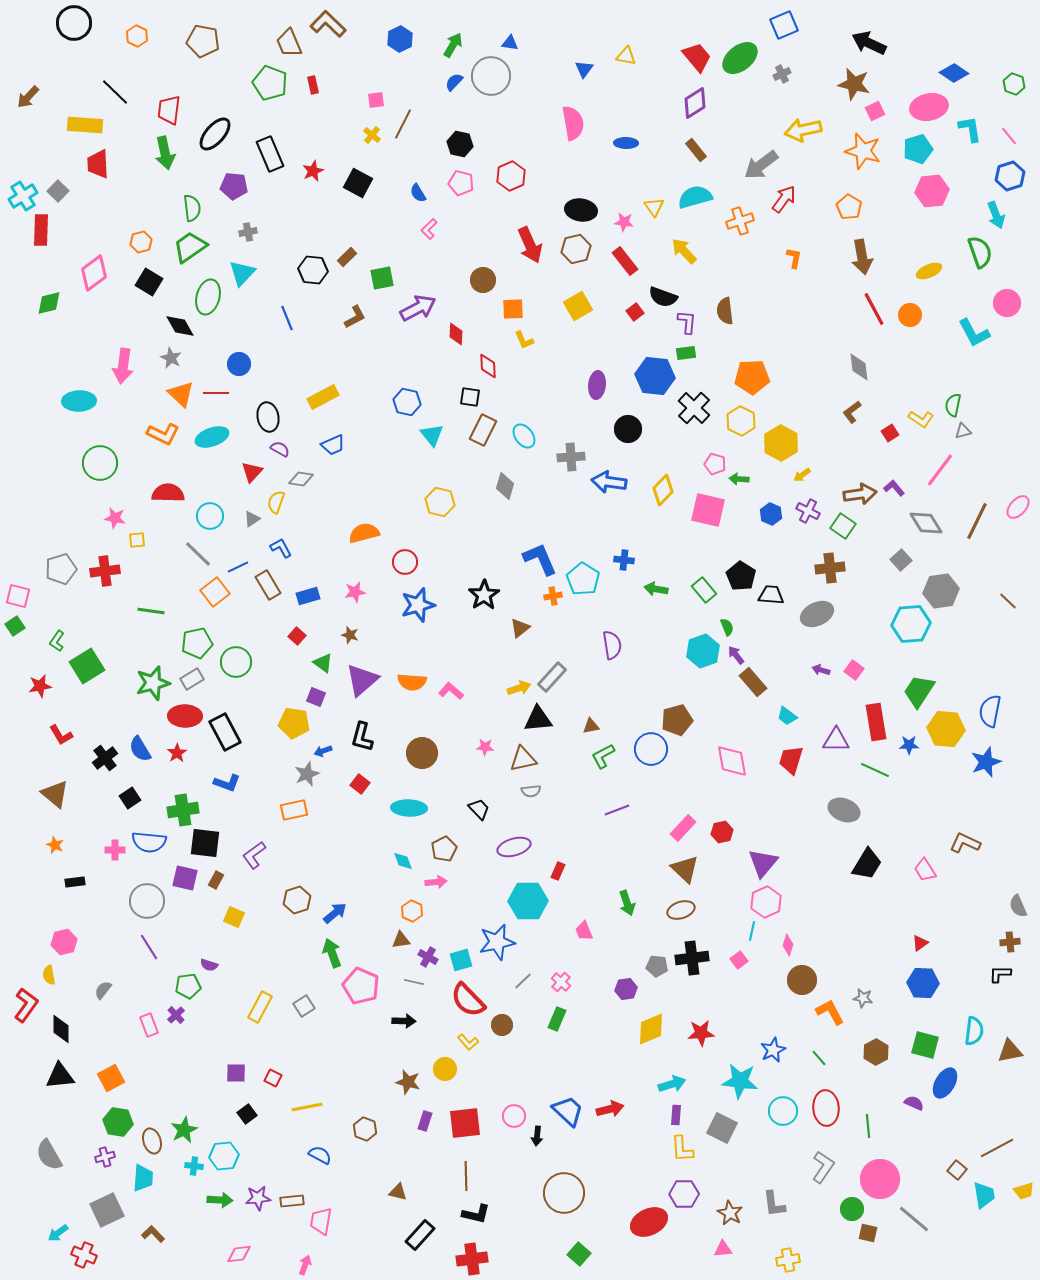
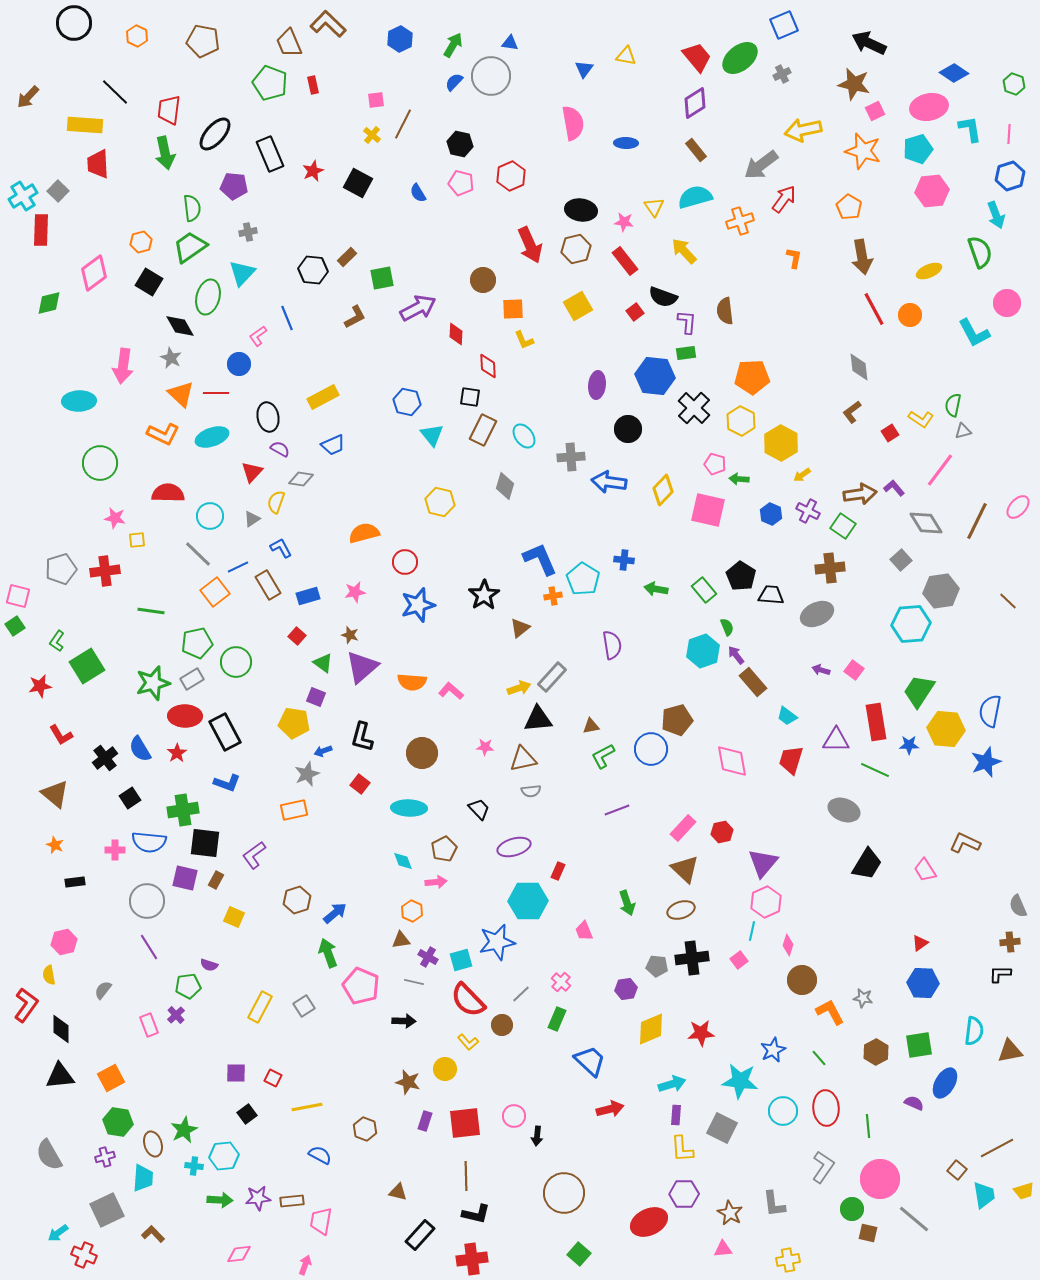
pink line at (1009, 136): moved 2 px up; rotated 42 degrees clockwise
pink L-shape at (429, 229): moved 171 px left, 107 px down; rotated 10 degrees clockwise
purple triangle at (362, 680): moved 13 px up
green arrow at (332, 953): moved 4 px left
gray line at (523, 981): moved 2 px left, 13 px down
green square at (925, 1045): moved 6 px left; rotated 24 degrees counterclockwise
blue trapezoid at (568, 1111): moved 22 px right, 50 px up
brown ellipse at (152, 1141): moved 1 px right, 3 px down
